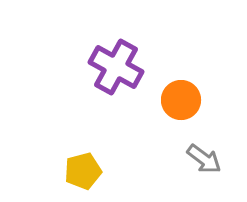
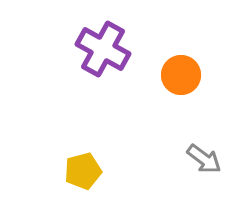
purple cross: moved 13 px left, 18 px up
orange circle: moved 25 px up
